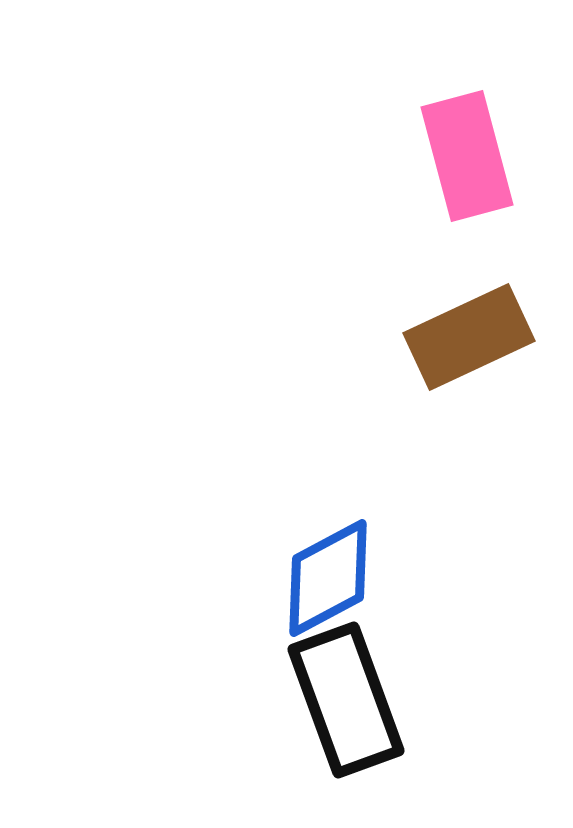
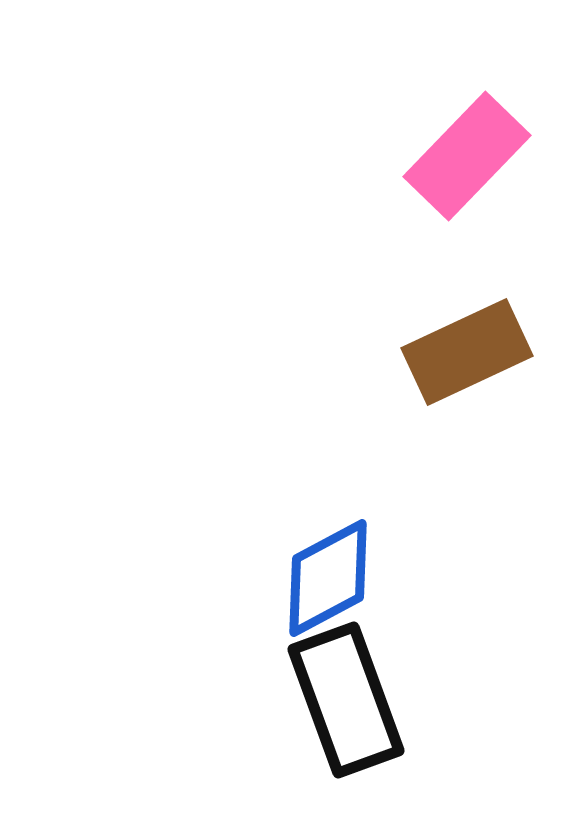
pink rectangle: rotated 59 degrees clockwise
brown rectangle: moved 2 px left, 15 px down
